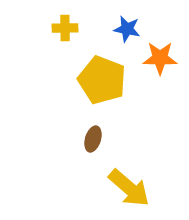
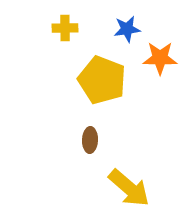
blue star: rotated 20 degrees counterclockwise
brown ellipse: moved 3 px left, 1 px down; rotated 15 degrees counterclockwise
